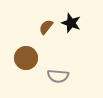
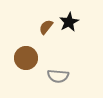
black star: moved 2 px left, 1 px up; rotated 24 degrees clockwise
